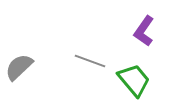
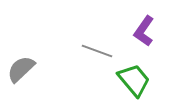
gray line: moved 7 px right, 10 px up
gray semicircle: moved 2 px right, 2 px down
